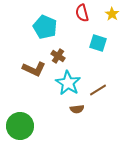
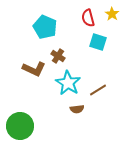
red semicircle: moved 6 px right, 5 px down
cyan square: moved 1 px up
